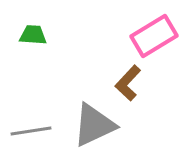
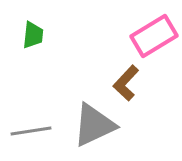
green trapezoid: rotated 92 degrees clockwise
brown L-shape: moved 2 px left
